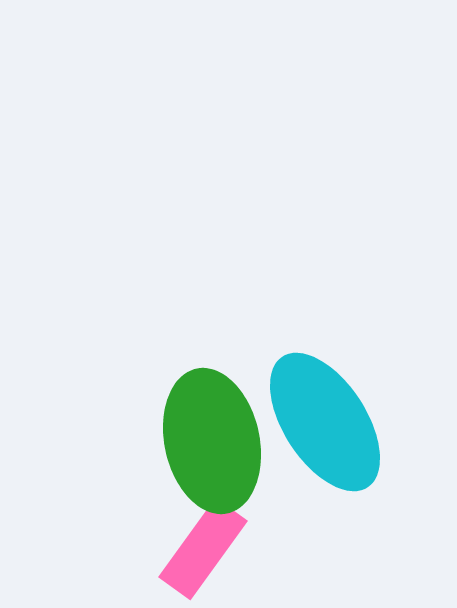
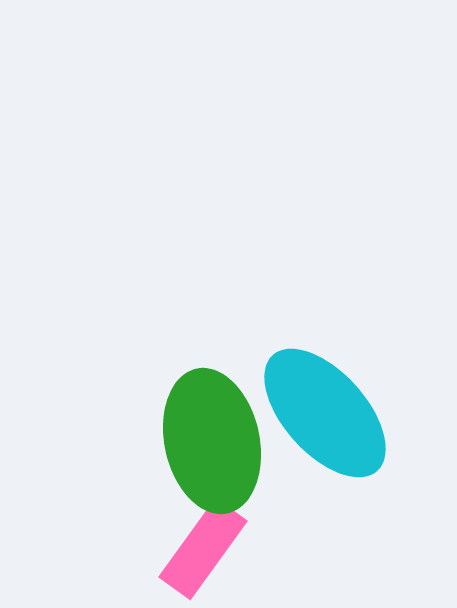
cyan ellipse: moved 9 px up; rotated 9 degrees counterclockwise
